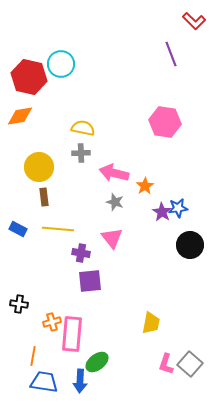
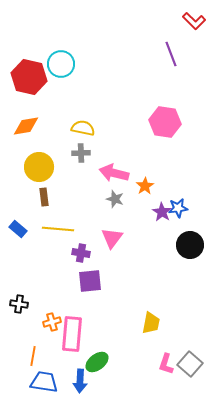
orange diamond: moved 6 px right, 10 px down
gray star: moved 3 px up
blue rectangle: rotated 12 degrees clockwise
pink triangle: rotated 15 degrees clockwise
